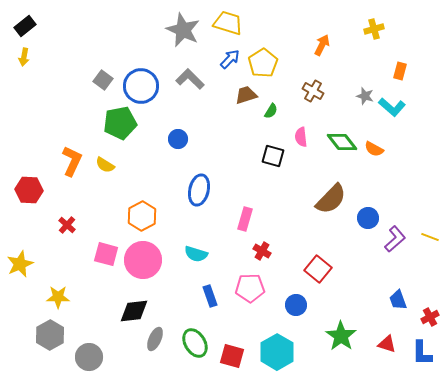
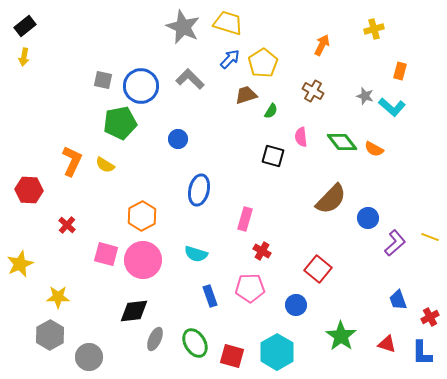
gray star at (183, 30): moved 3 px up
gray square at (103, 80): rotated 24 degrees counterclockwise
purple L-shape at (395, 239): moved 4 px down
